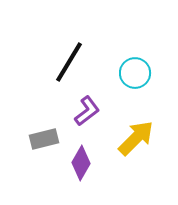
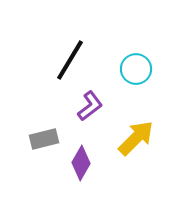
black line: moved 1 px right, 2 px up
cyan circle: moved 1 px right, 4 px up
purple L-shape: moved 3 px right, 5 px up
